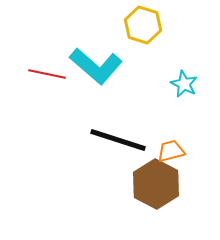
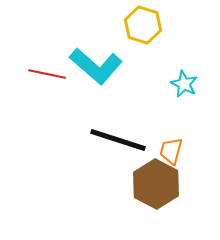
orange trapezoid: rotated 60 degrees counterclockwise
